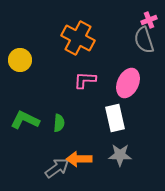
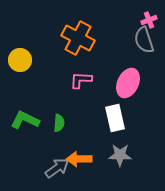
pink L-shape: moved 4 px left
